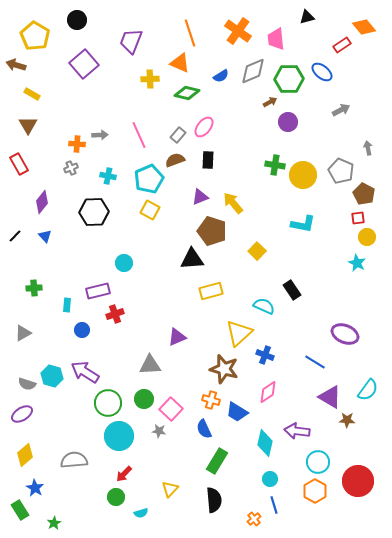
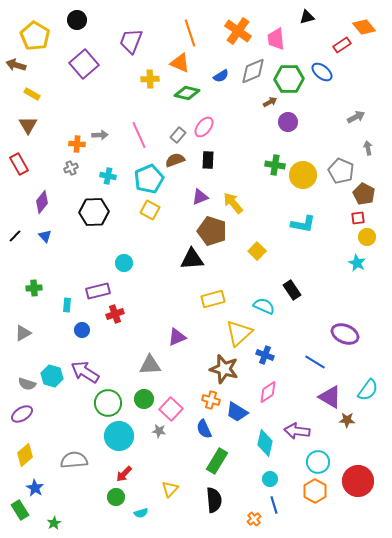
gray arrow at (341, 110): moved 15 px right, 7 px down
yellow rectangle at (211, 291): moved 2 px right, 8 px down
